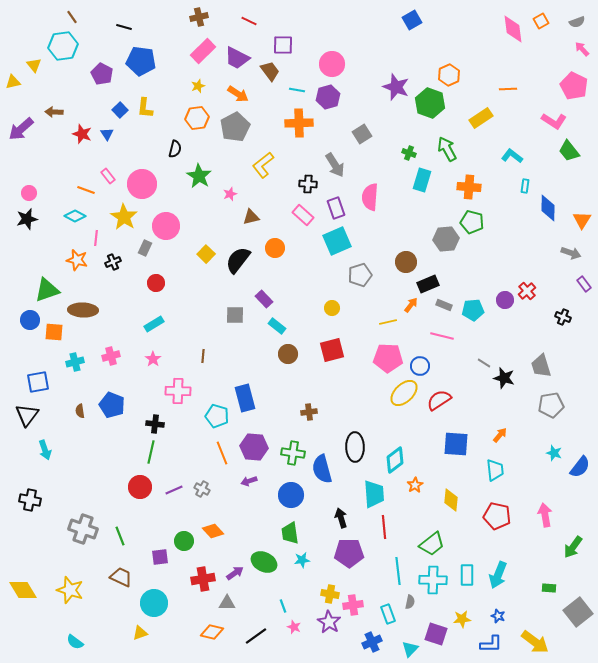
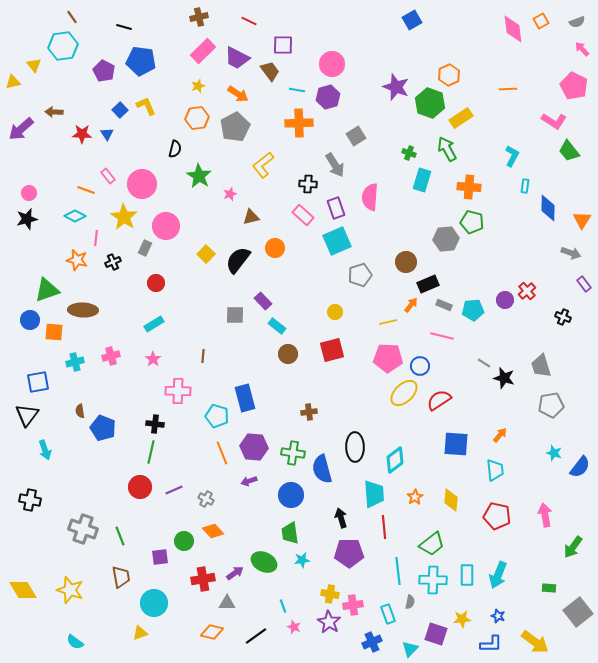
purple pentagon at (102, 74): moved 2 px right, 3 px up
yellow L-shape at (145, 108): moved 1 px right, 2 px up; rotated 150 degrees clockwise
yellow rectangle at (481, 118): moved 20 px left
red star at (82, 134): rotated 18 degrees counterclockwise
gray square at (362, 134): moved 6 px left, 2 px down
cyan L-shape at (512, 156): rotated 80 degrees clockwise
purple rectangle at (264, 299): moved 1 px left, 2 px down
yellow circle at (332, 308): moved 3 px right, 4 px down
blue pentagon at (112, 405): moved 9 px left, 23 px down
orange star at (415, 485): moved 12 px down
gray cross at (202, 489): moved 4 px right, 10 px down
brown trapezoid at (121, 577): rotated 55 degrees clockwise
